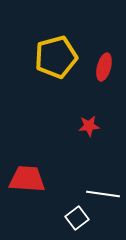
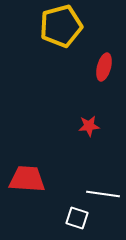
yellow pentagon: moved 5 px right, 31 px up
white square: rotated 35 degrees counterclockwise
